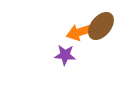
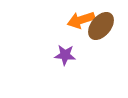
orange arrow: moved 1 px right, 12 px up
